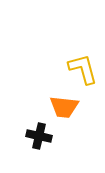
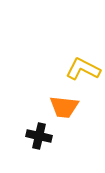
yellow L-shape: rotated 48 degrees counterclockwise
